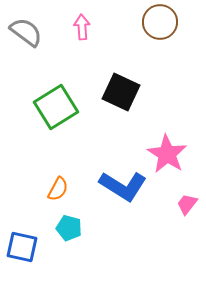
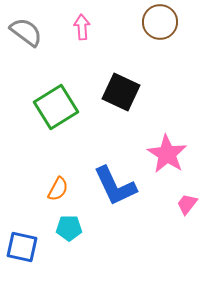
blue L-shape: moved 8 px left; rotated 33 degrees clockwise
cyan pentagon: rotated 15 degrees counterclockwise
